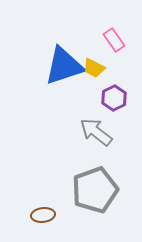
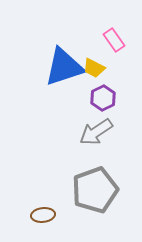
blue triangle: moved 1 px down
purple hexagon: moved 11 px left
gray arrow: rotated 72 degrees counterclockwise
